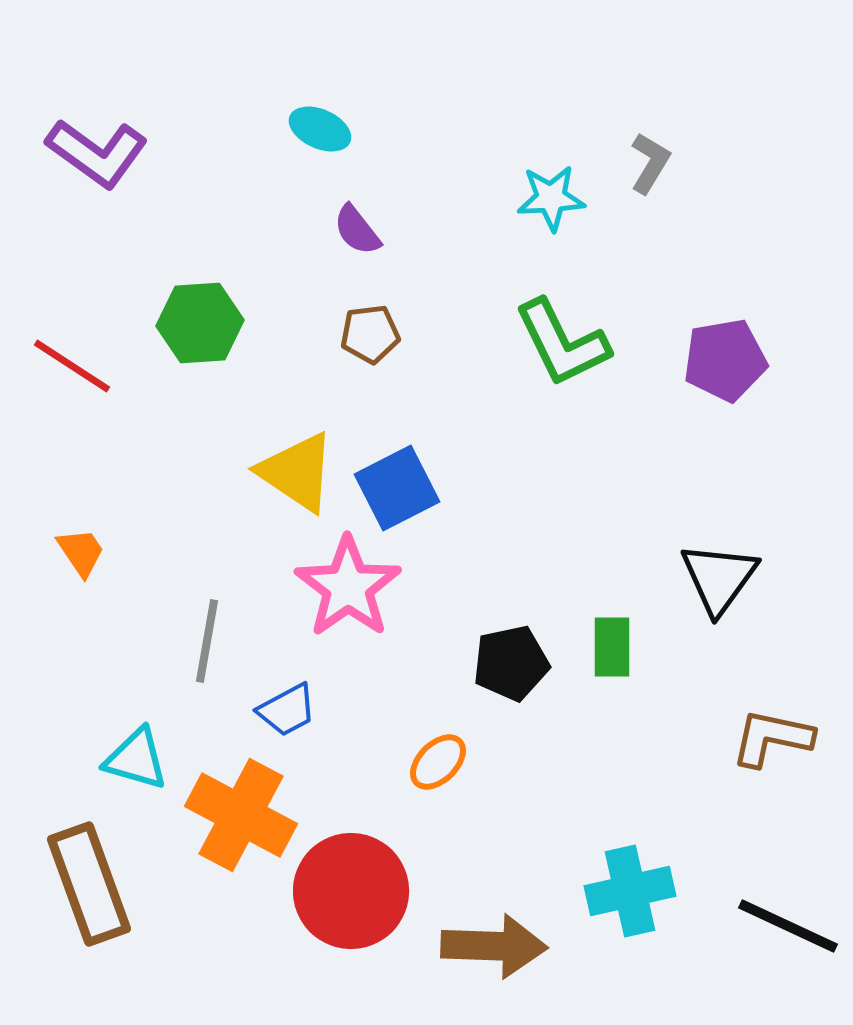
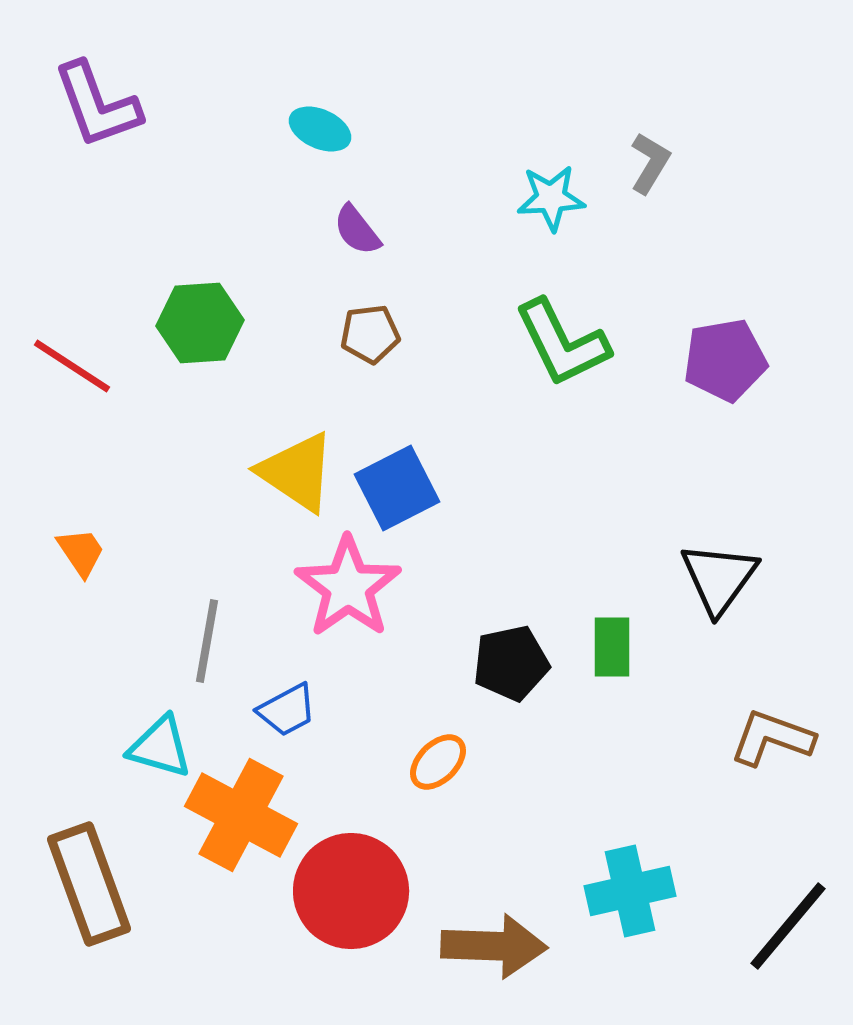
purple L-shape: moved 48 px up; rotated 34 degrees clockwise
brown L-shape: rotated 8 degrees clockwise
cyan triangle: moved 24 px right, 12 px up
black line: rotated 75 degrees counterclockwise
